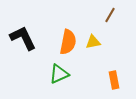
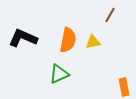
black L-shape: rotated 40 degrees counterclockwise
orange semicircle: moved 2 px up
orange rectangle: moved 10 px right, 7 px down
